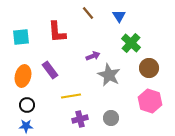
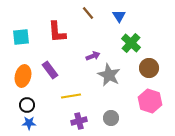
purple cross: moved 1 px left, 2 px down
blue star: moved 3 px right, 3 px up
